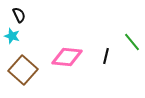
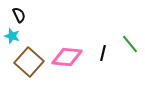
green line: moved 2 px left, 2 px down
black line: moved 3 px left, 3 px up
brown square: moved 6 px right, 8 px up
